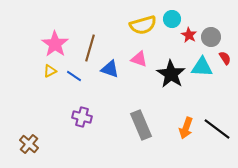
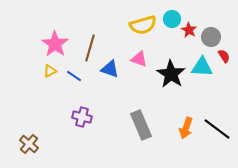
red star: moved 5 px up
red semicircle: moved 1 px left, 2 px up
